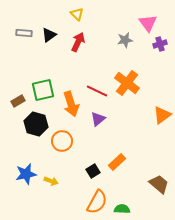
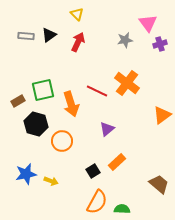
gray rectangle: moved 2 px right, 3 px down
purple triangle: moved 9 px right, 10 px down
